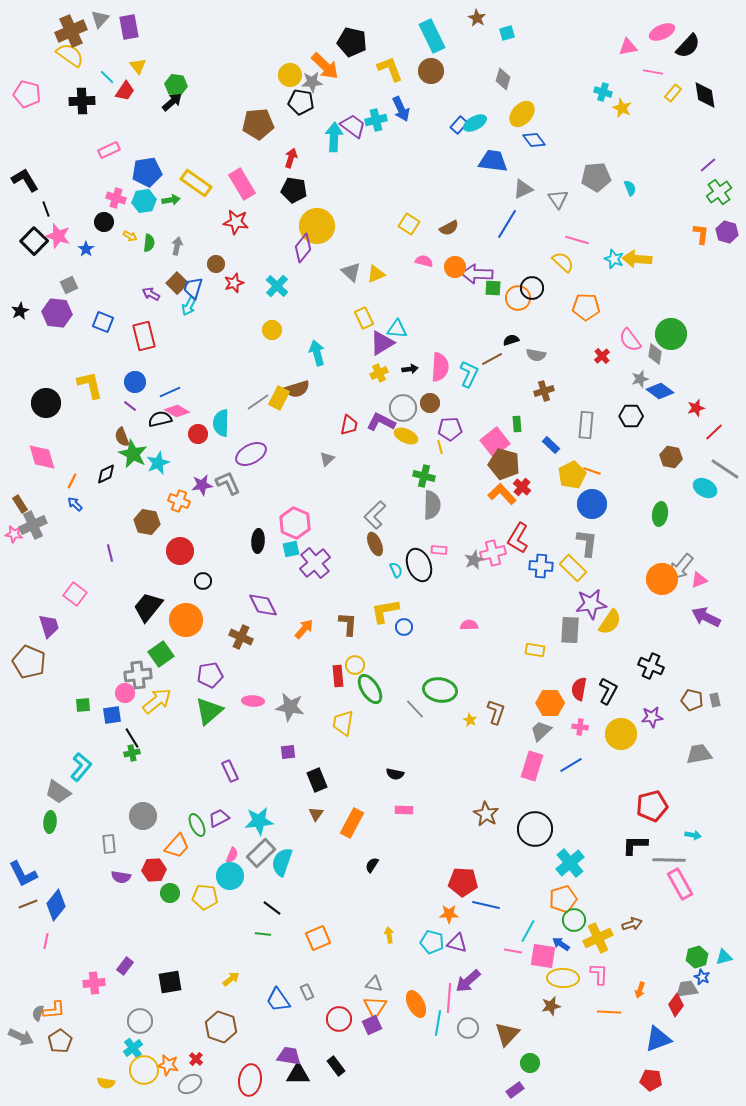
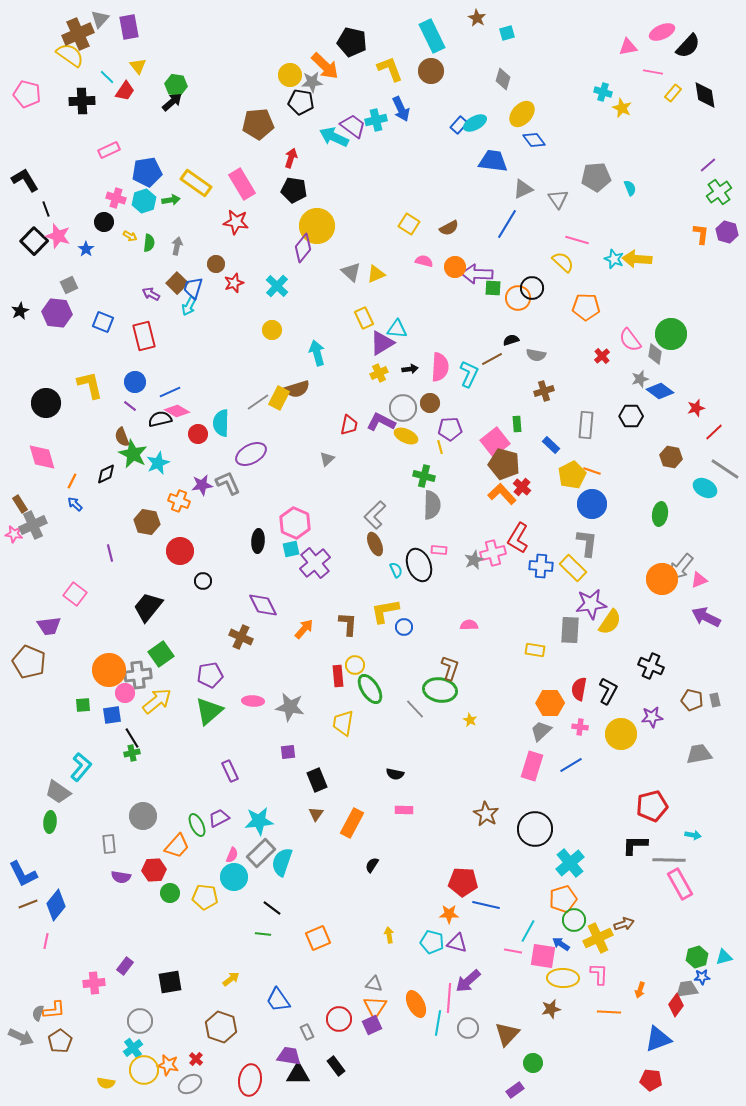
brown cross at (71, 31): moved 7 px right, 3 px down
cyan arrow at (334, 137): rotated 68 degrees counterclockwise
cyan hexagon at (144, 201): rotated 10 degrees counterclockwise
orange circle at (186, 620): moved 77 px left, 50 px down
purple trapezoid at (49, 626): rotated 100 degrees clockwise
brown L-shape at (496, 712): moved 46 px left, 44 px up
cyan circle at (230, 876): moved 4 px right, 1 px down
brown arrow at (632, 924): moved 8 px left
blue star at (702, 977): rotated 28 degrees counterclockwise
gray rectangle at (307, 992): moved 40 px down
brown star at (551, 1006): moved 3 px down
green circle at (530, 1063): moved 3 px right
